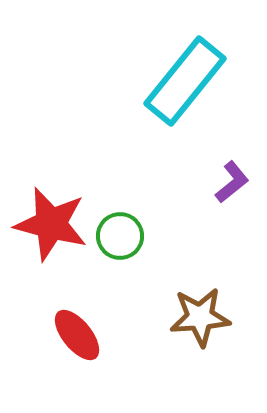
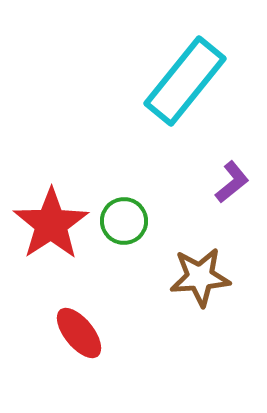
red star: rotated 24 degrees clockwise
green circle: moved 4 px right, 15 px up
brown star: moved 40 px up
red ellipse: moved 2 px right, 2 px up
